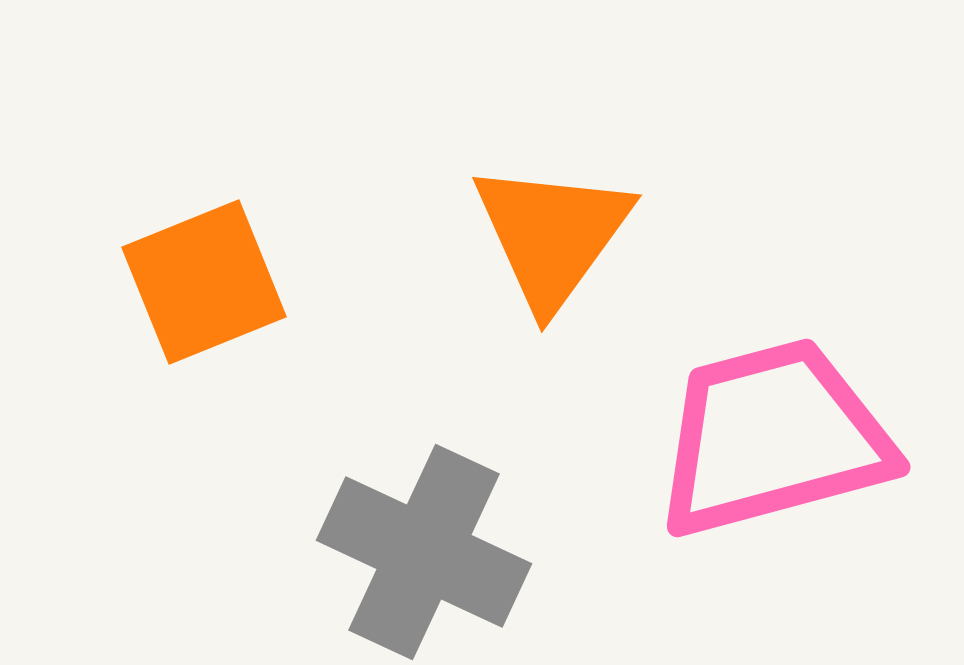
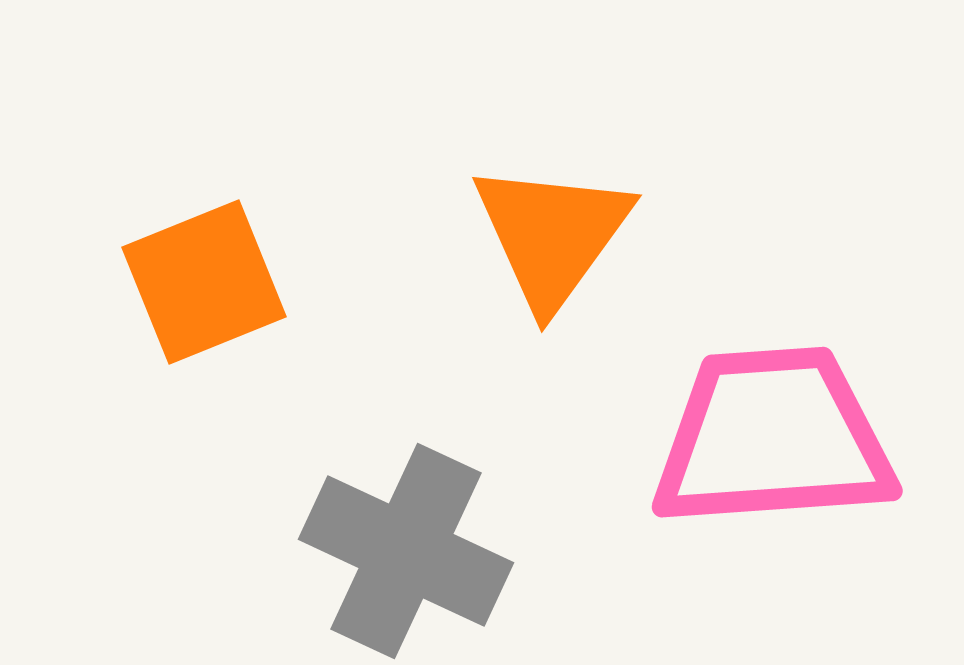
pink trapezoid: rotated 11 degrees clockwise
gray cross: moved 18 px left, 1 px up
